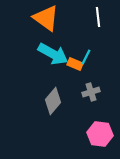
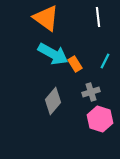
cyan line: moved 19 px right, 4 px down
orange rectangle: rotated 35 degrees clockwise
pink hexagon: moved 15 px up; rotated 10 degrees clockwise
